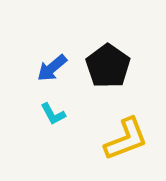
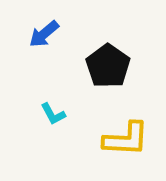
blue arrow: moved 8 px left, 34 px up
yellow L-shape: rotated 24 degrees clockwise
